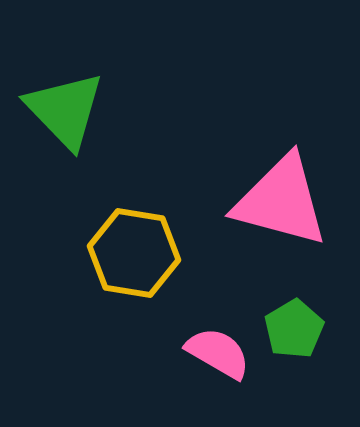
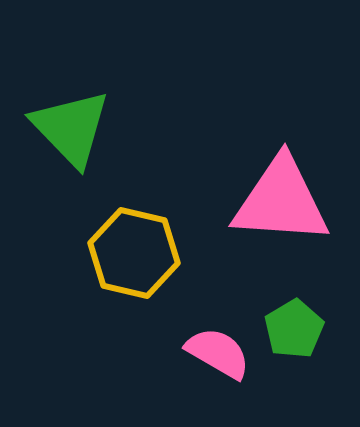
green triangle: moved 6 px right, 18 px down
pink triangle: rotated 11 degrees counterclockwise
yellow hexagon: rotated 4 degrees clockwise
